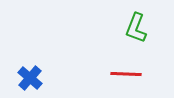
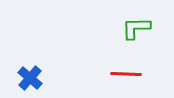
green L-shape: rotated 68 degrees clockwise
